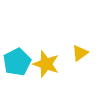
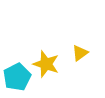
cyan pentagon: moved 15 px down
